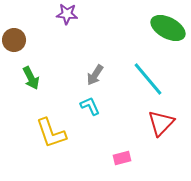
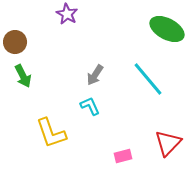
purple star: rotated 25 degrees clockwise
green ellipse: moved 1 px left, 1 px down
brown circle: moved 1 px right, 2 px down
green arrow: moved 8 px left, 2 px up
red triangle: moved 7 px right, 20 px down
pink rectangle: moved 1 px right, 2 px up
